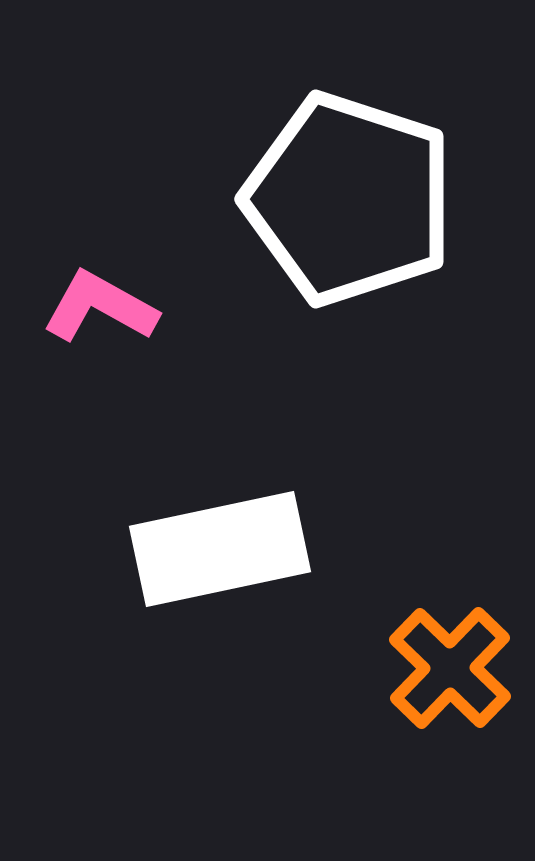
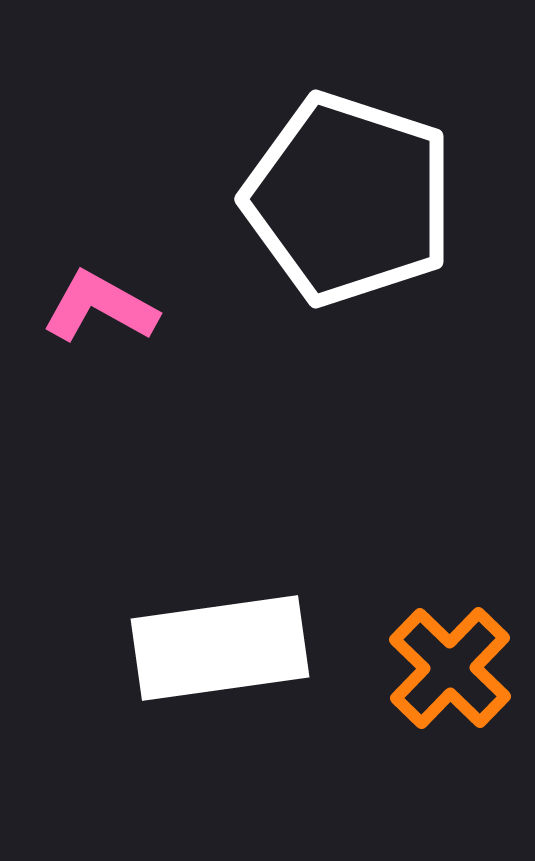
white rectangle: moved 99 px down; rotated 4 degrees clockwise
